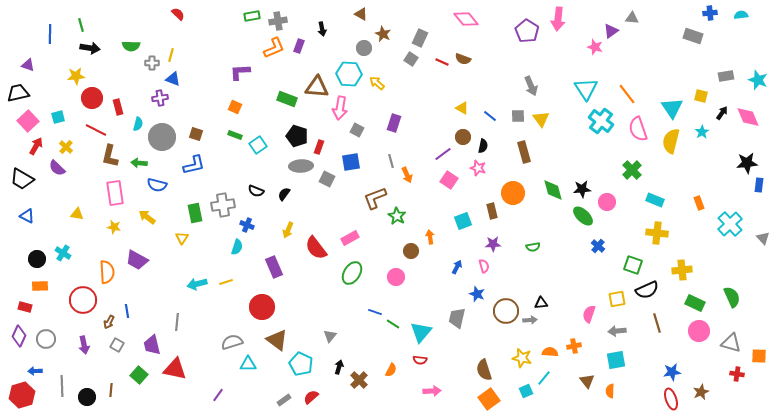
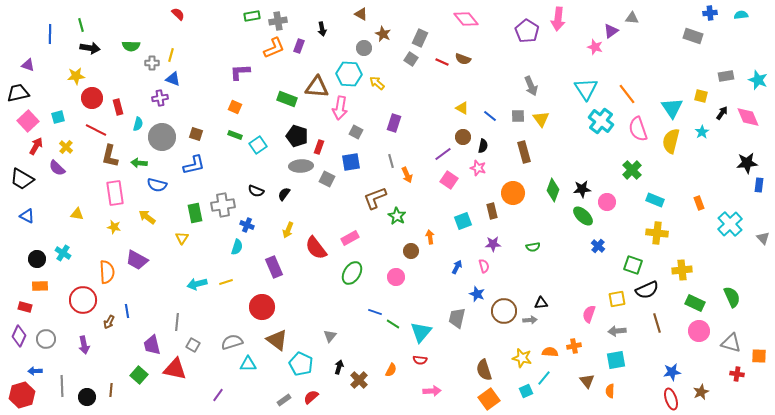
gray square at (357, 130): moved 1 px left, 2 px down
green diamond at (553, 190): rotated 35 degrees clockwise
brown circle at (506, 311): moved 2 px left
gray square at (117, 345): moved 76 px right
